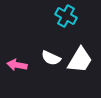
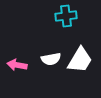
cyan cross: rotated 35 degrees counterclockwise
white semicircle: moved 1 px down; rotated 36 degrees counterclockwise
